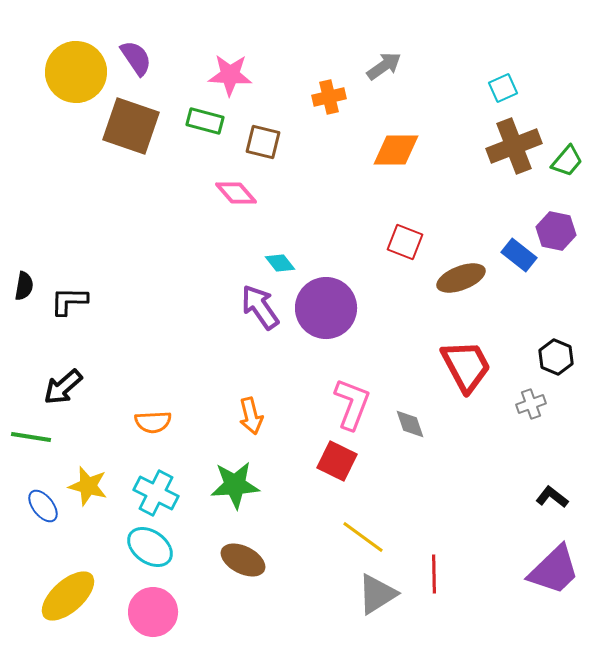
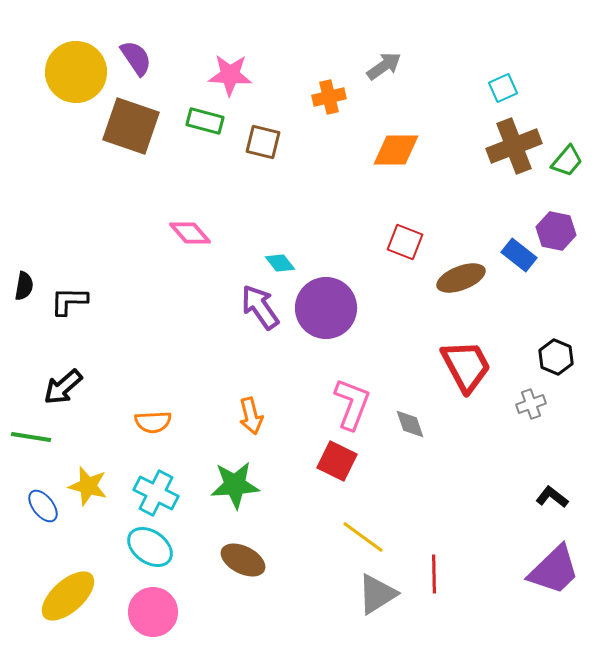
pink diamond at (236, 193): moved 46 px left, 40 px down
